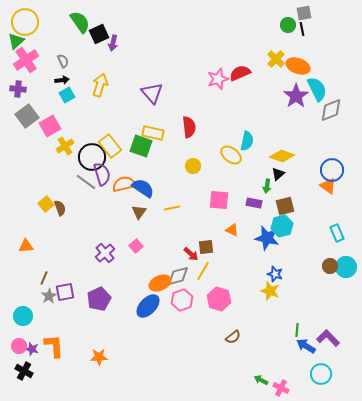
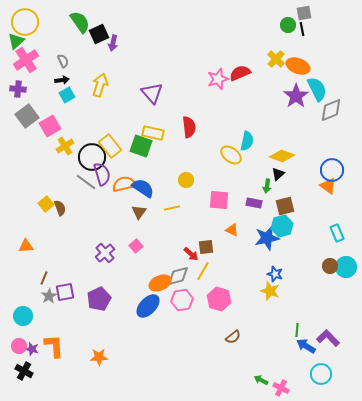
yellow circle at (193, 166): moved 7 px left, 14 px down
blue star at (267, 238): rotated 25 degrees counterclockwise
pink hexagon at (182, 300): rotated 10 degrees clockwise
